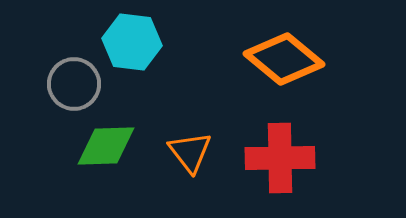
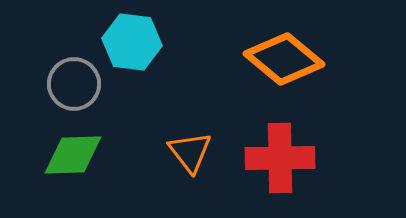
green diamond: moved 33 px left, 9 px down
